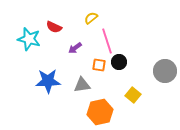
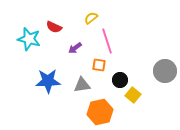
black circle: moved 1 px right, 18 px down
